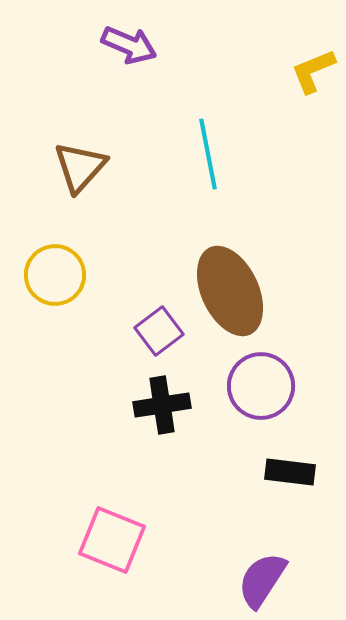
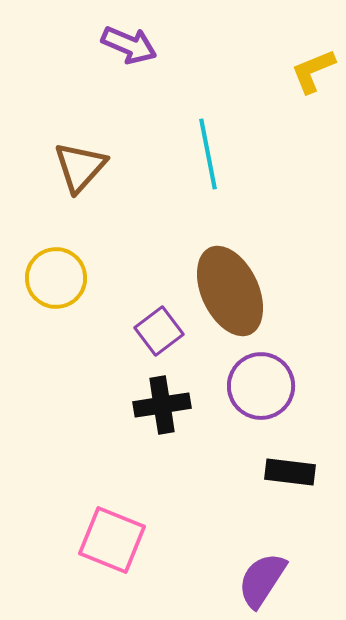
yellow circle: moved 1 px right, 3 px down
